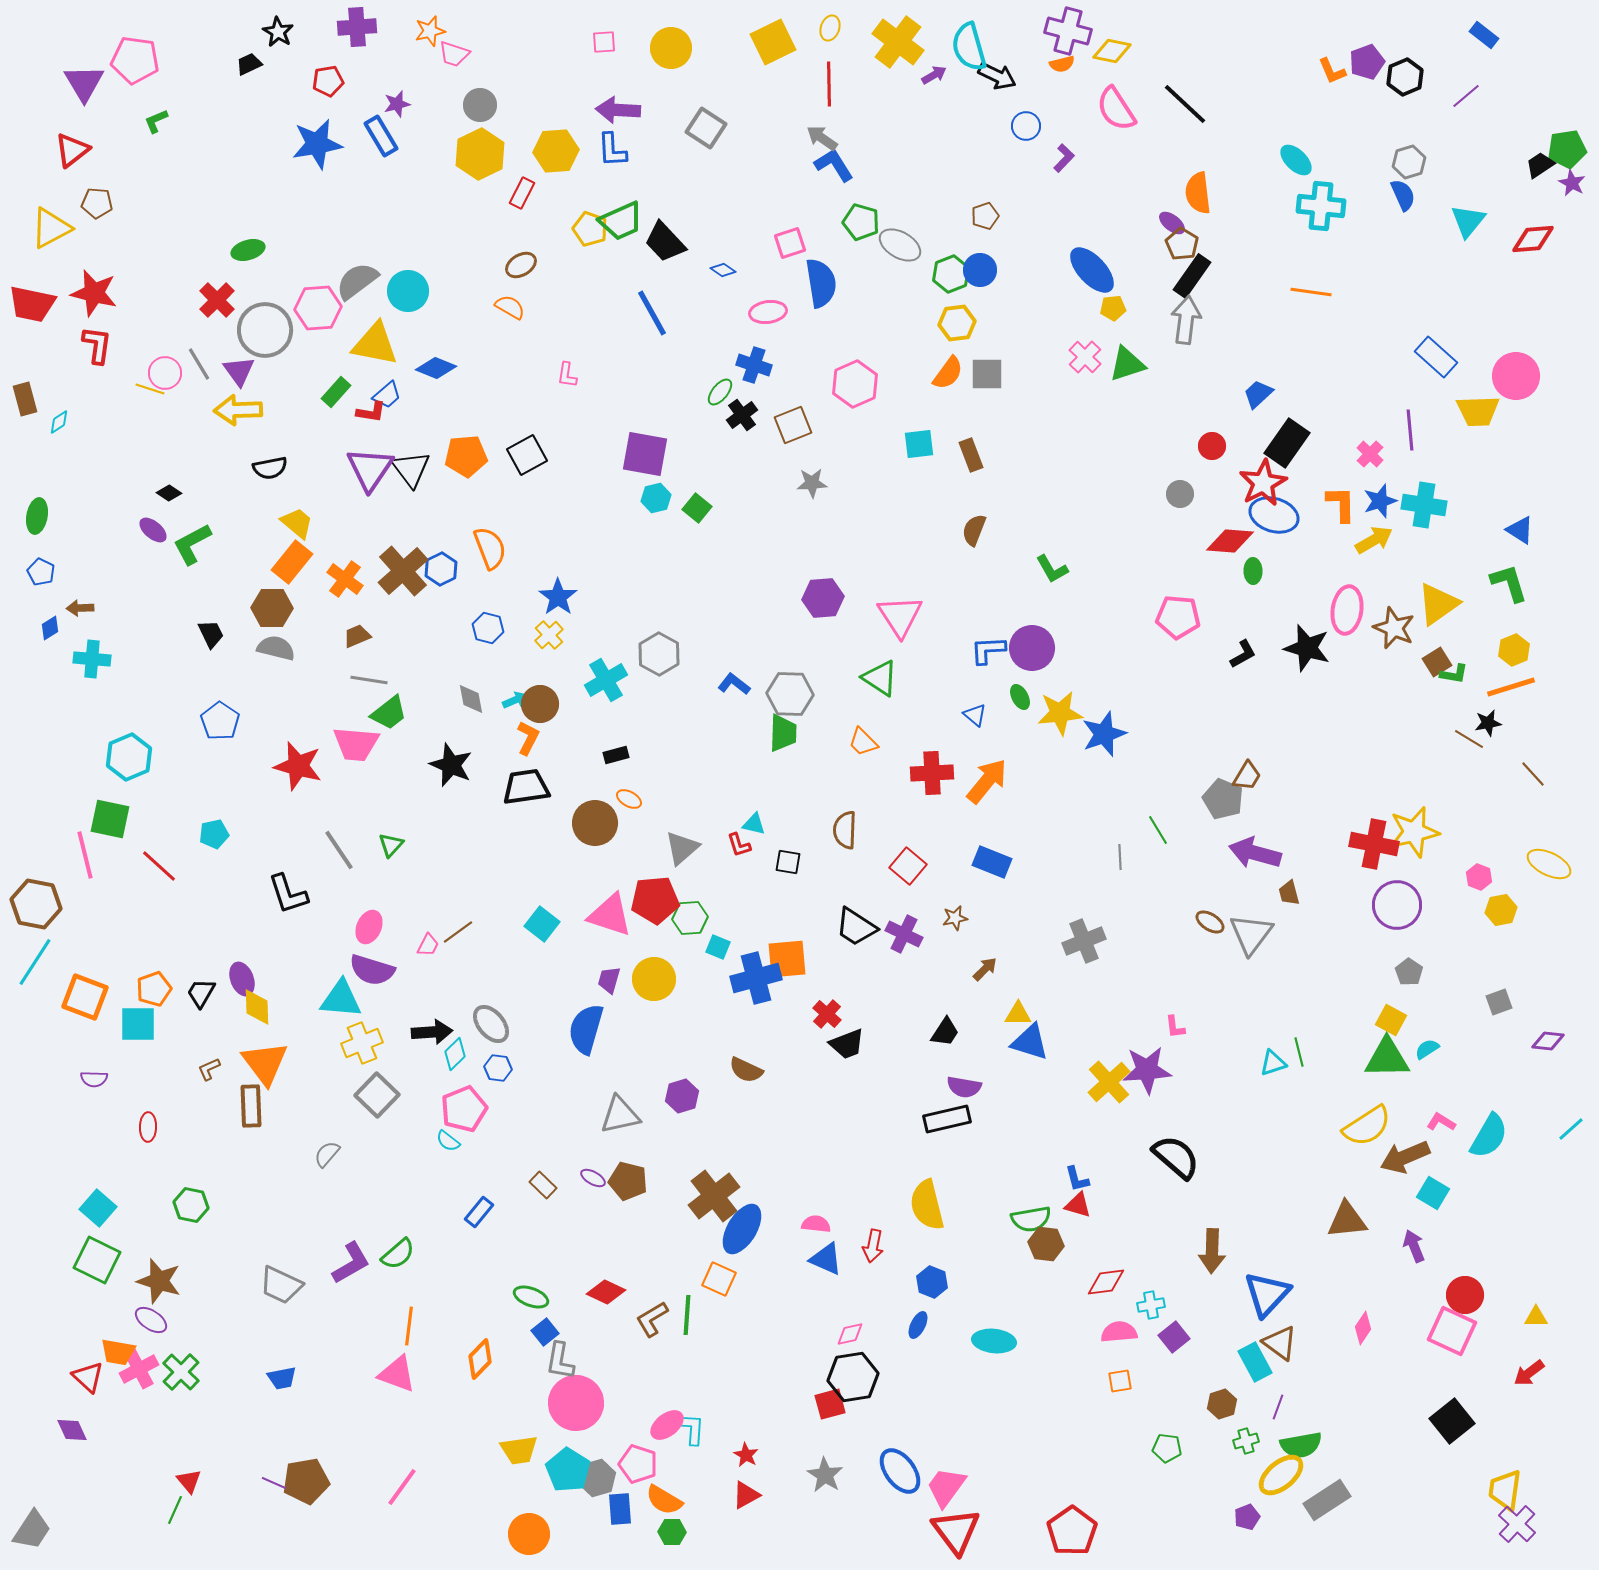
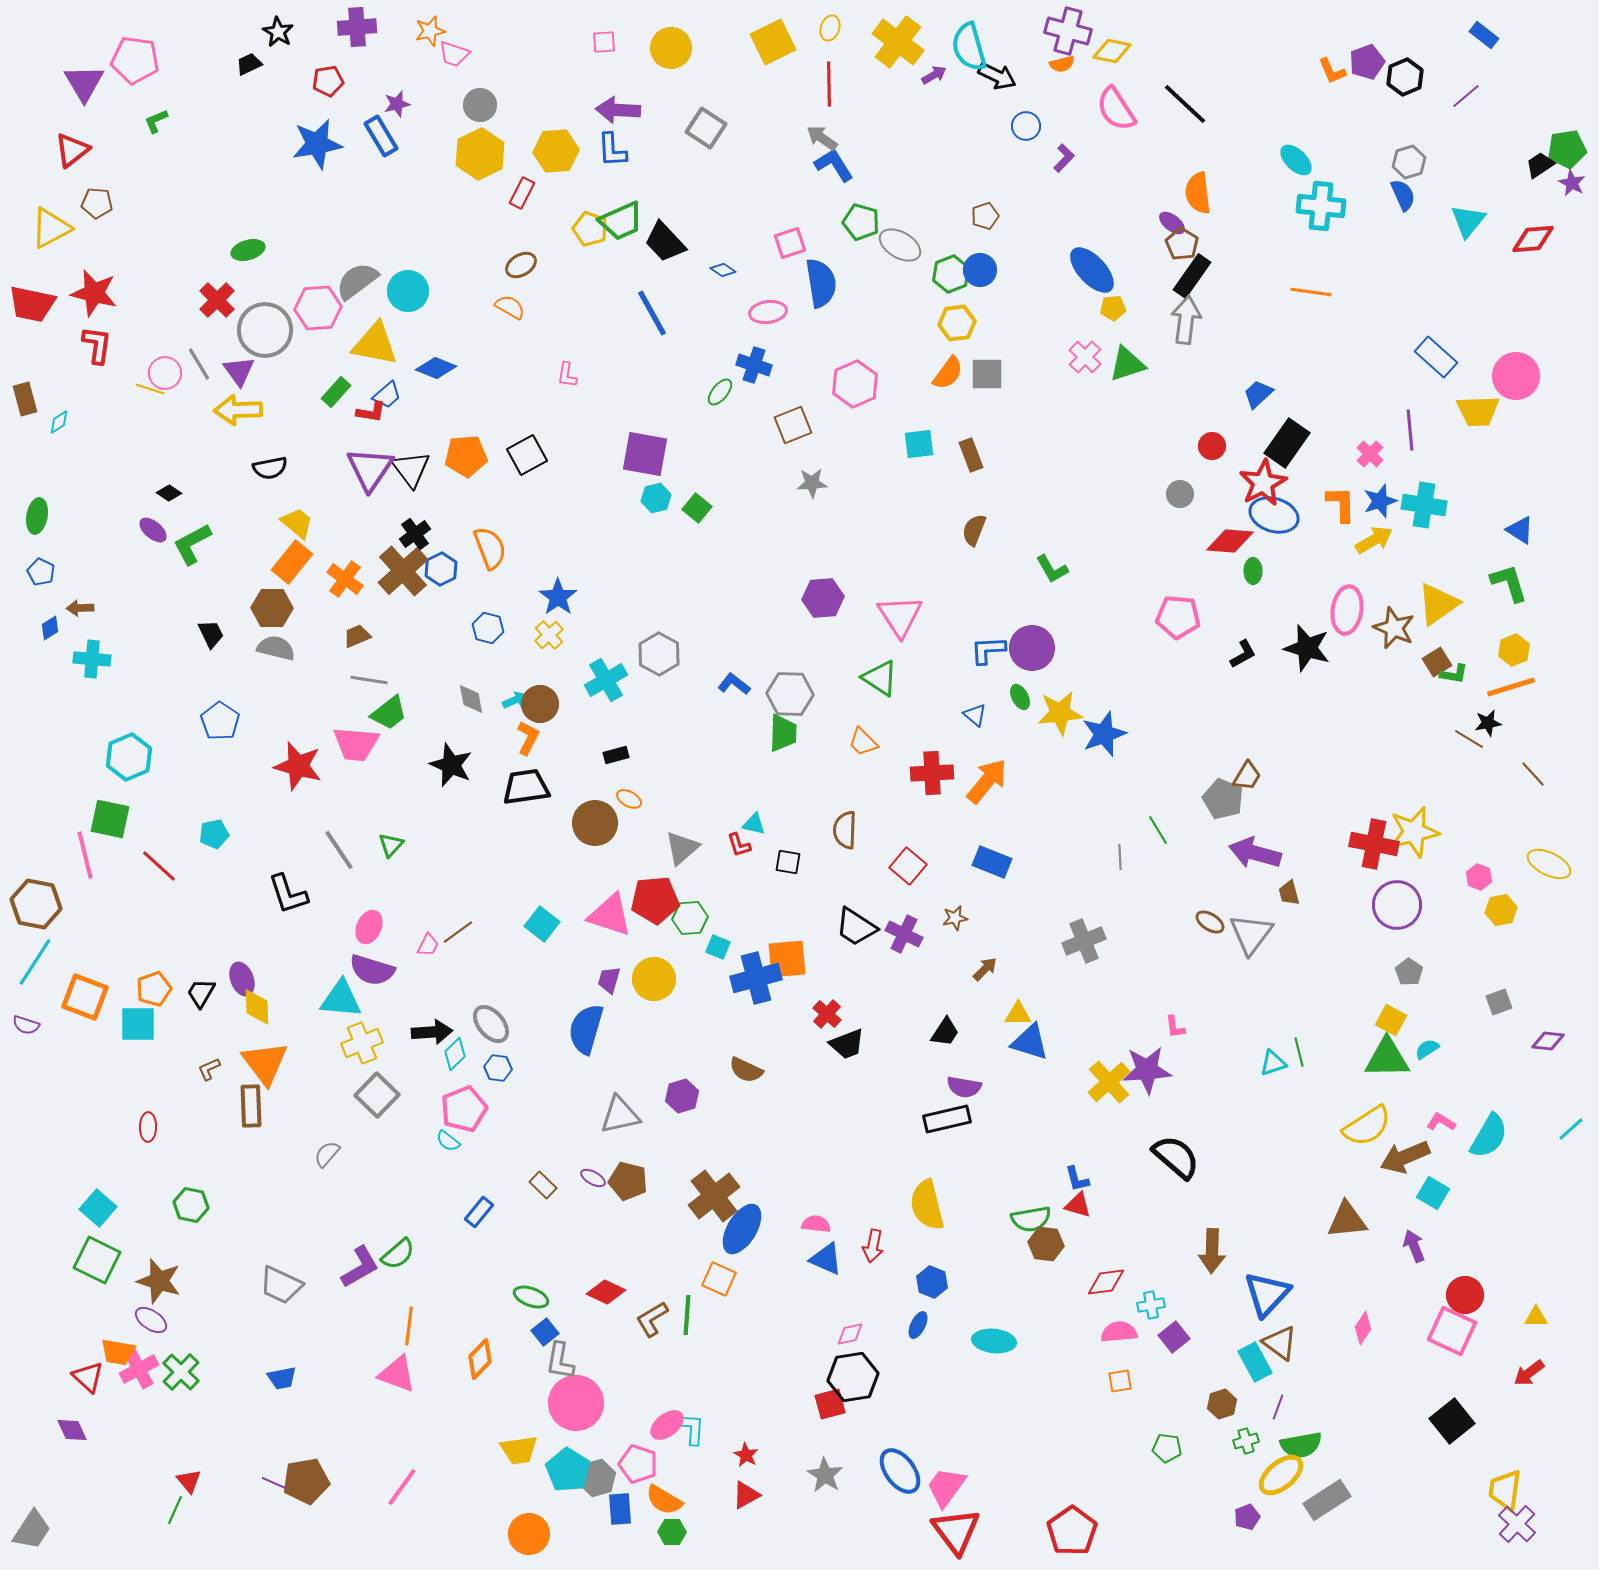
black cross at (742, 415): moved 327 px left, 119 px down
purple semicircle at (94, 1079): moved 68 px left, 54 px up; rotated 16 degrees clockwise
purple L-shape at (351, 1263): moved 9 px right, 4 px down
